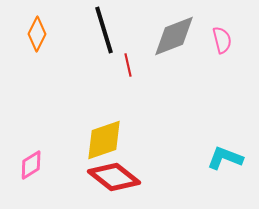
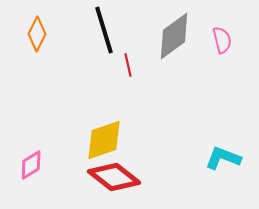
gray diamond: rotated 15 degrees counterclockwise
cyan L-shape: moved 2 px left
